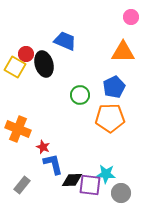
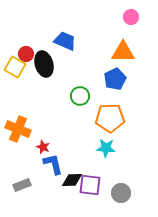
blue pentagon: moved 1 px right, 8 px up
green circle: moved 1 px down
cyan star: moved 26 px up
gray rectangle: rotated 30 degrees clockwise
